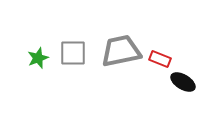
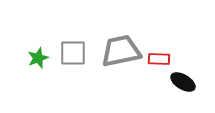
red rectangle: moved 1 px left; rotated 20 degrees counterclockwise
